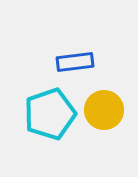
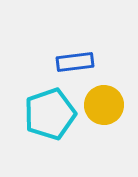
yellow circle: moved 5 px up
